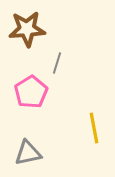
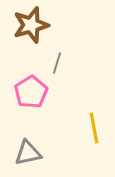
brown star: moved 4 px right, 4 px up; rotated 12 degrees counterclockwise
